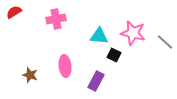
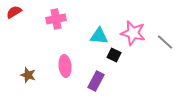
brown star: moved 2 px left
